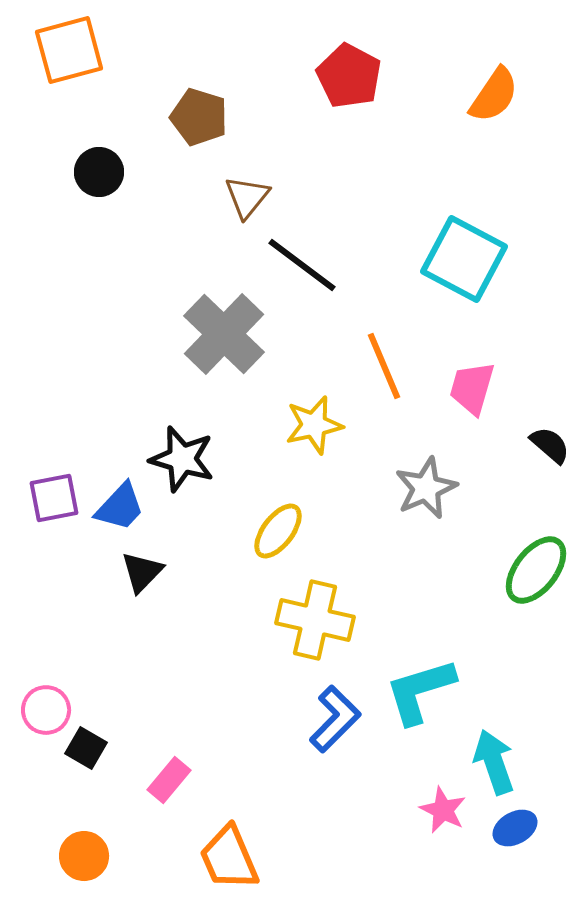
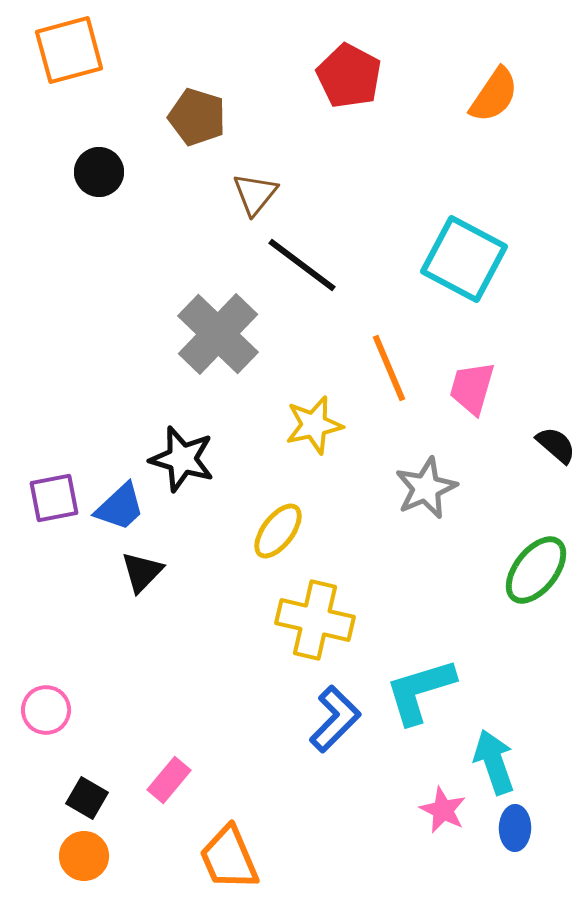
brown pentagon: moved 2 px left
brown triangle: moved 8 px right, 3 px up
gray cross: moved 6 px left
orange line: moved 5 px right, 2 px down
black semicircle: moved 6 px right
blue trapezoid: rotated 4 degrees clockwise
black square: moved 1 px right, 50 px down
blue ellipse: rotated 60 degrees counterclockwise
